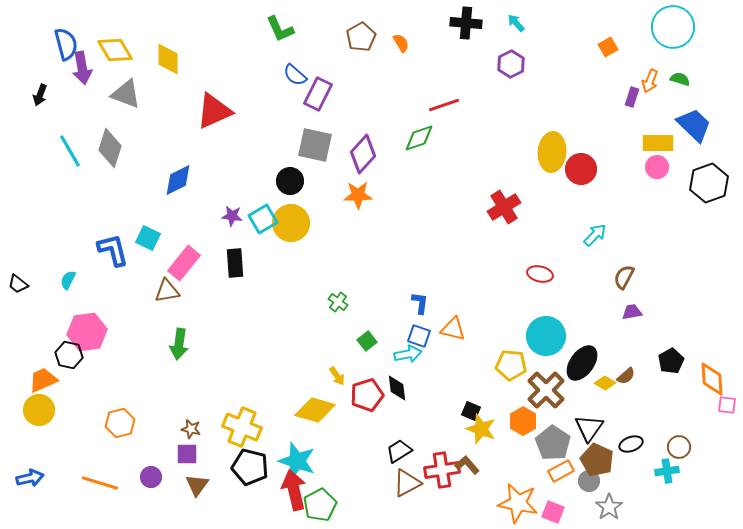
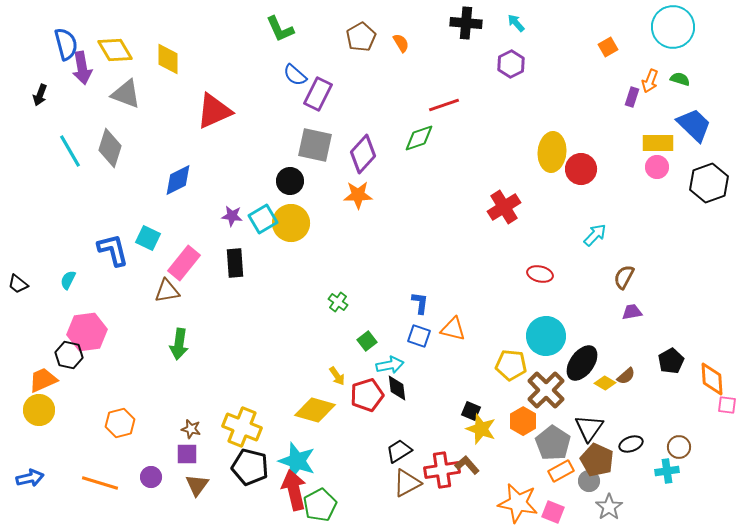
cyan arrow at (408, 354): moved 18 px left, 11 px down
